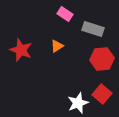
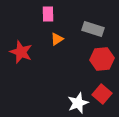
pink rectangle: moved 17 px left; rotated 56 degrees clockwise
orange triangle: moved 7 px up
red star: moved 2 px down
